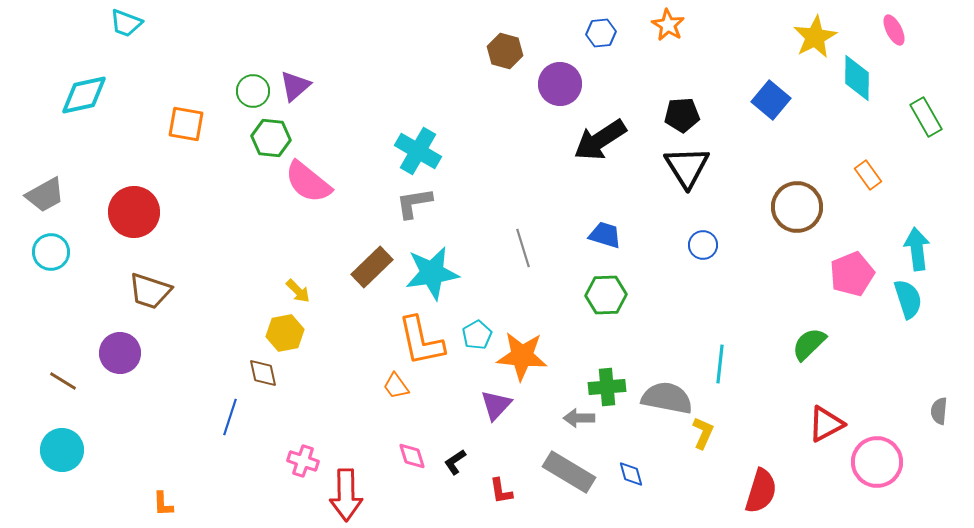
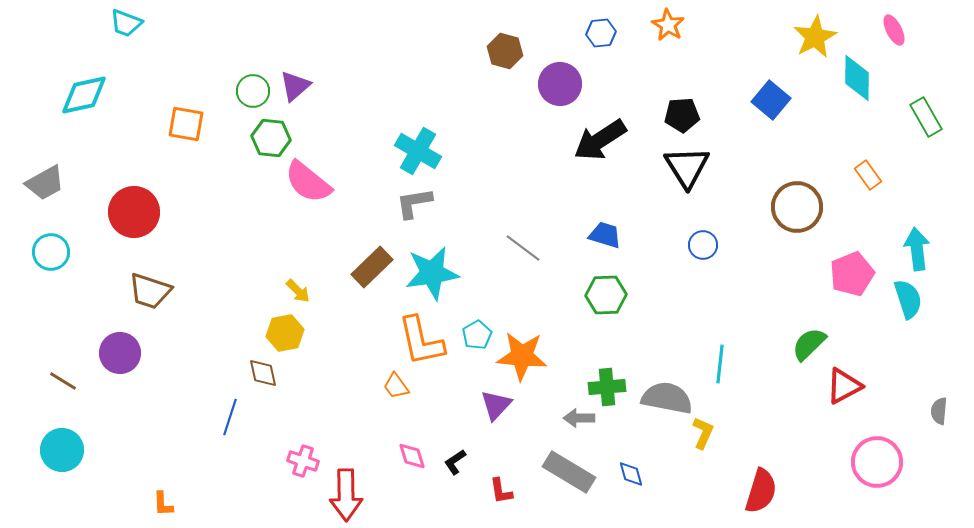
gray trapezoid at (45, 195): moved 12 px up
gray line at (523, 248): rotated 36 degrees counterclockwise
red triangle at (826, 424): moved 18 px right, 38 px up
